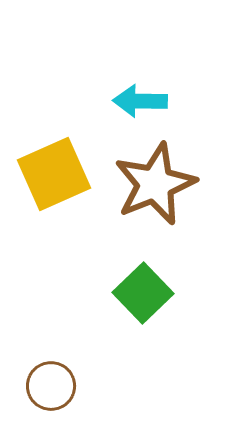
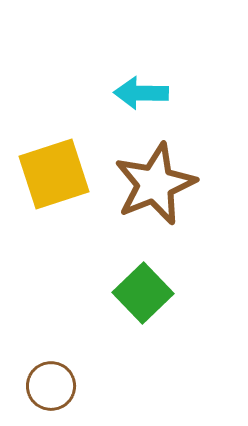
cyan arrow: moved 1 px right, 8 px up
yellow square: rotated 6 degrees clockwise
